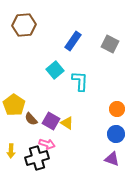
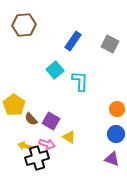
yellow triangle: moved 2 px right, 14 px down
yellow arrow: moved 14 px right, 5 px up; rotated 104 degrees clockwise
